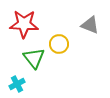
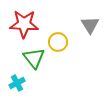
gray triangle: rotated 36 degrees clockwise
yellow circle: moved 1 px left, 2 px up
cyan cross: moved 1 px up
